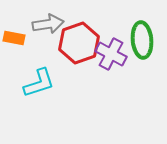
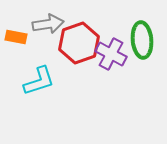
orange rectangle: moved 2 px right, 1 px up
cyan L-shape: moved 2 px up
